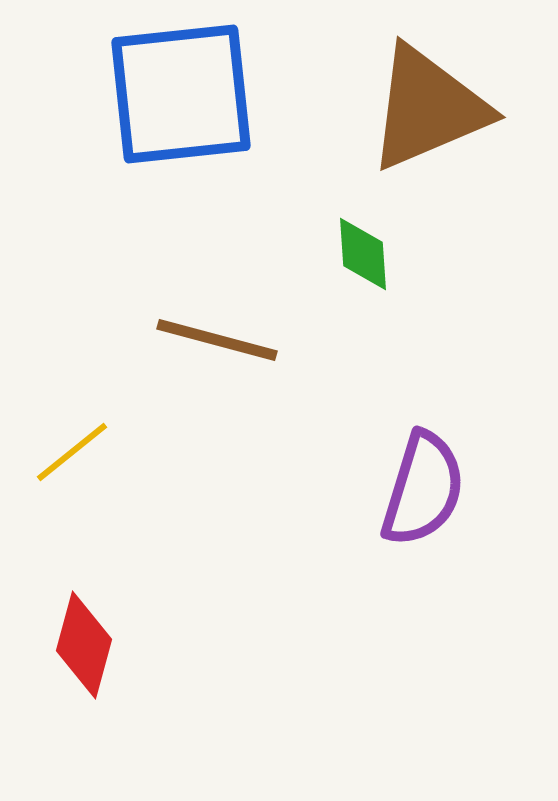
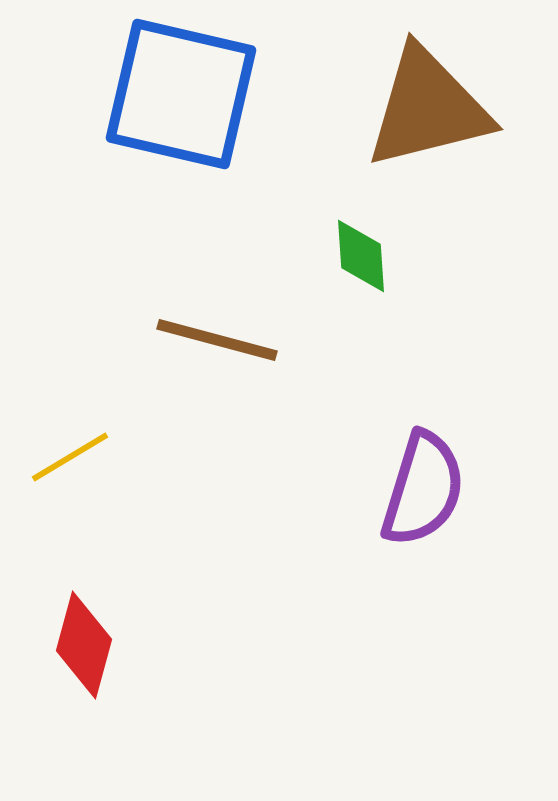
blue square: rotated 19 degrees clockwise
brown triangle: rotated 9 degrees clockwise
green diamond: moved 2 px left, 2 px down
yellow line: moved 2 px left, 5 px down; rotated 8 degrees clockwise
